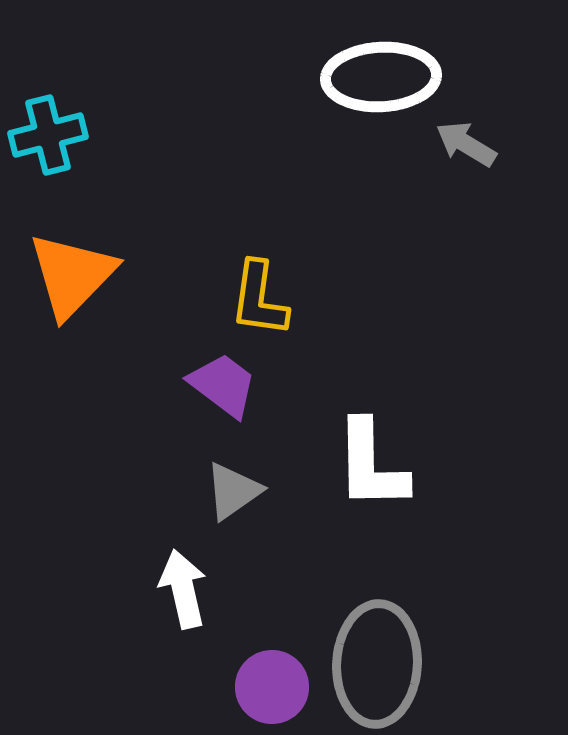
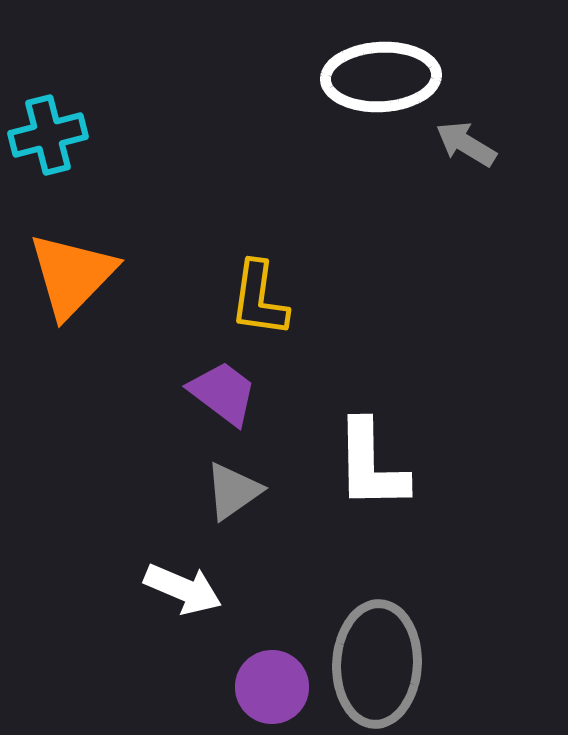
purple trapezoid: moved 8 px down
white arrow: rotated 126 degrees clockwise
